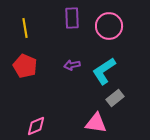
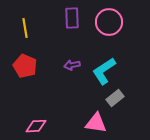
pink circle: moved 4 px up
pink diamond: rotated 20 degrees clockwise
